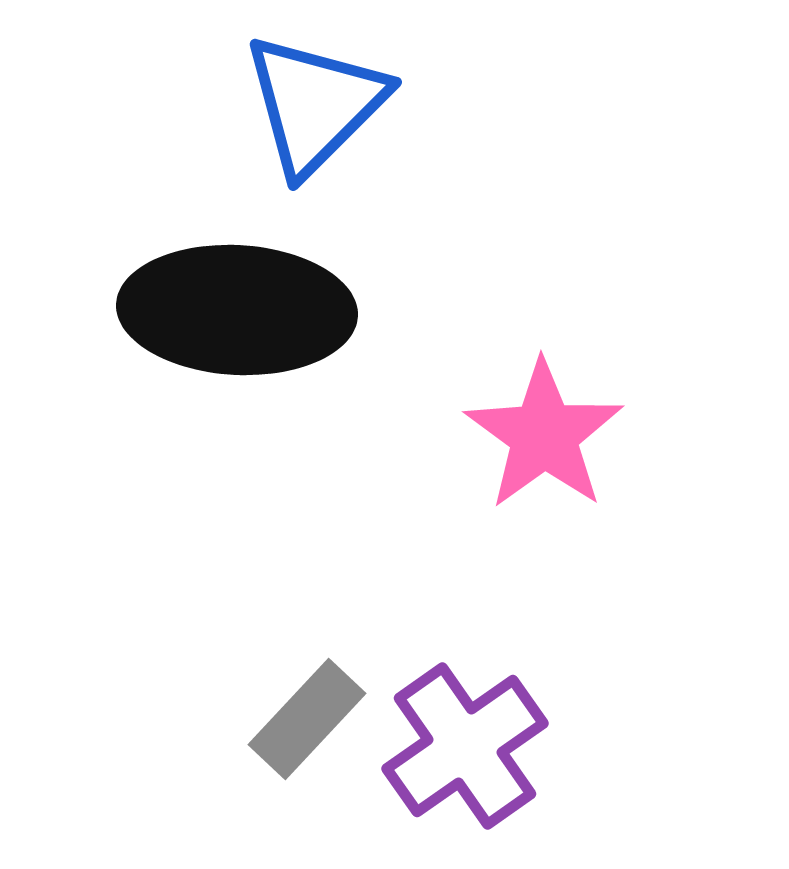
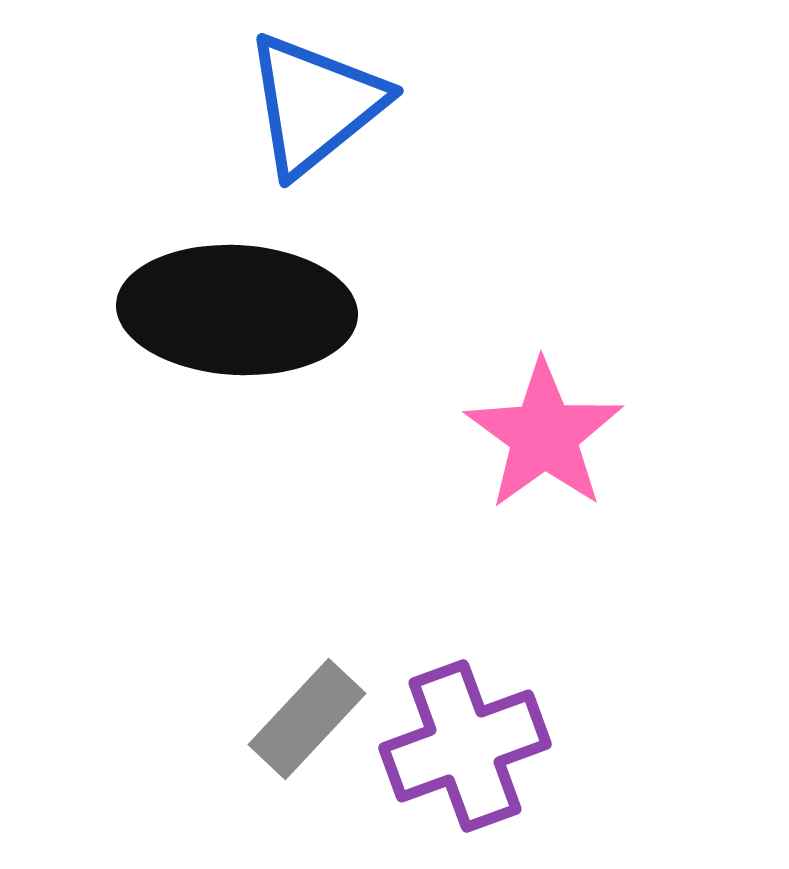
blue triangle: rotated 6 degrees clockwise
purple cross: rotated 15 degrees clockwise
